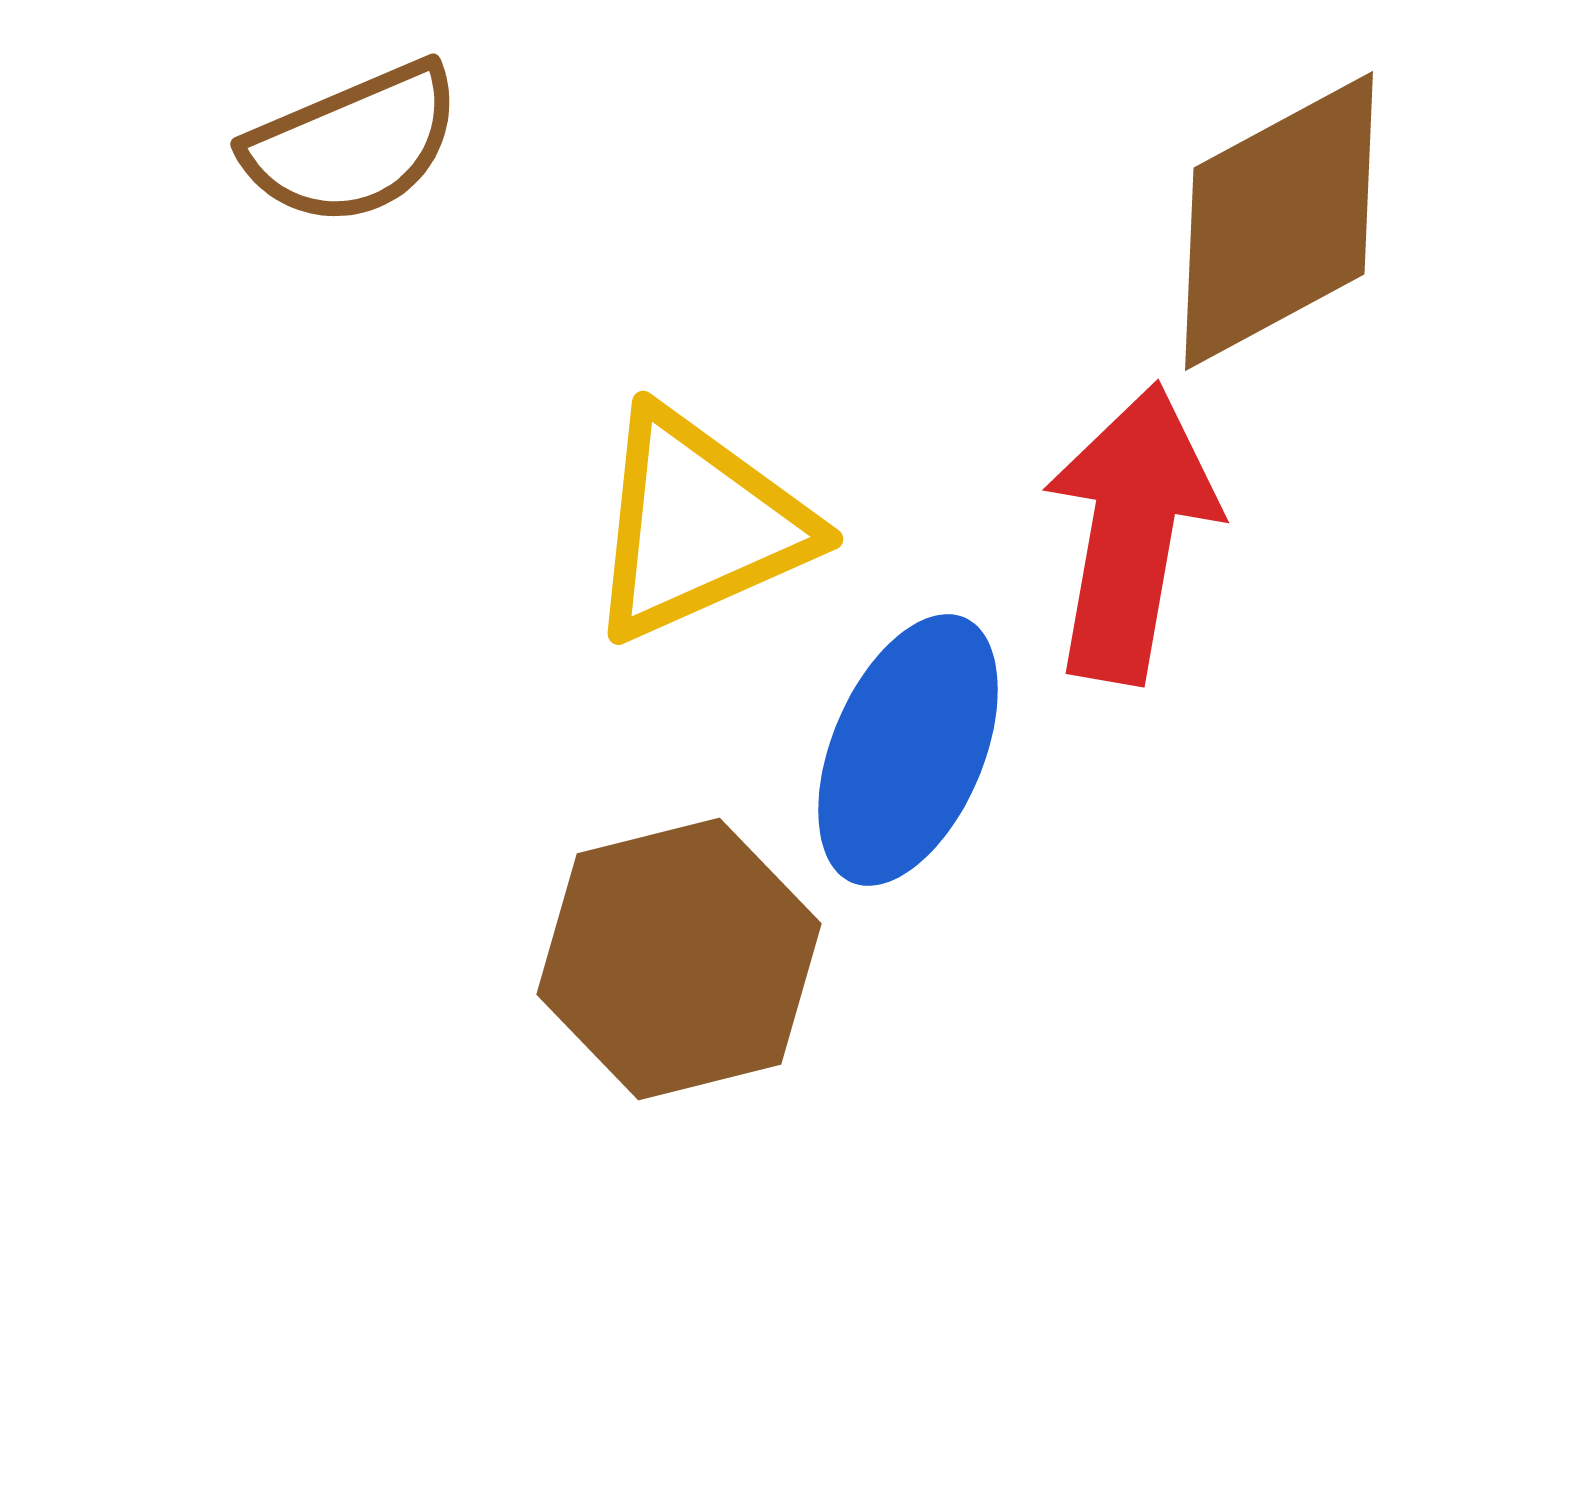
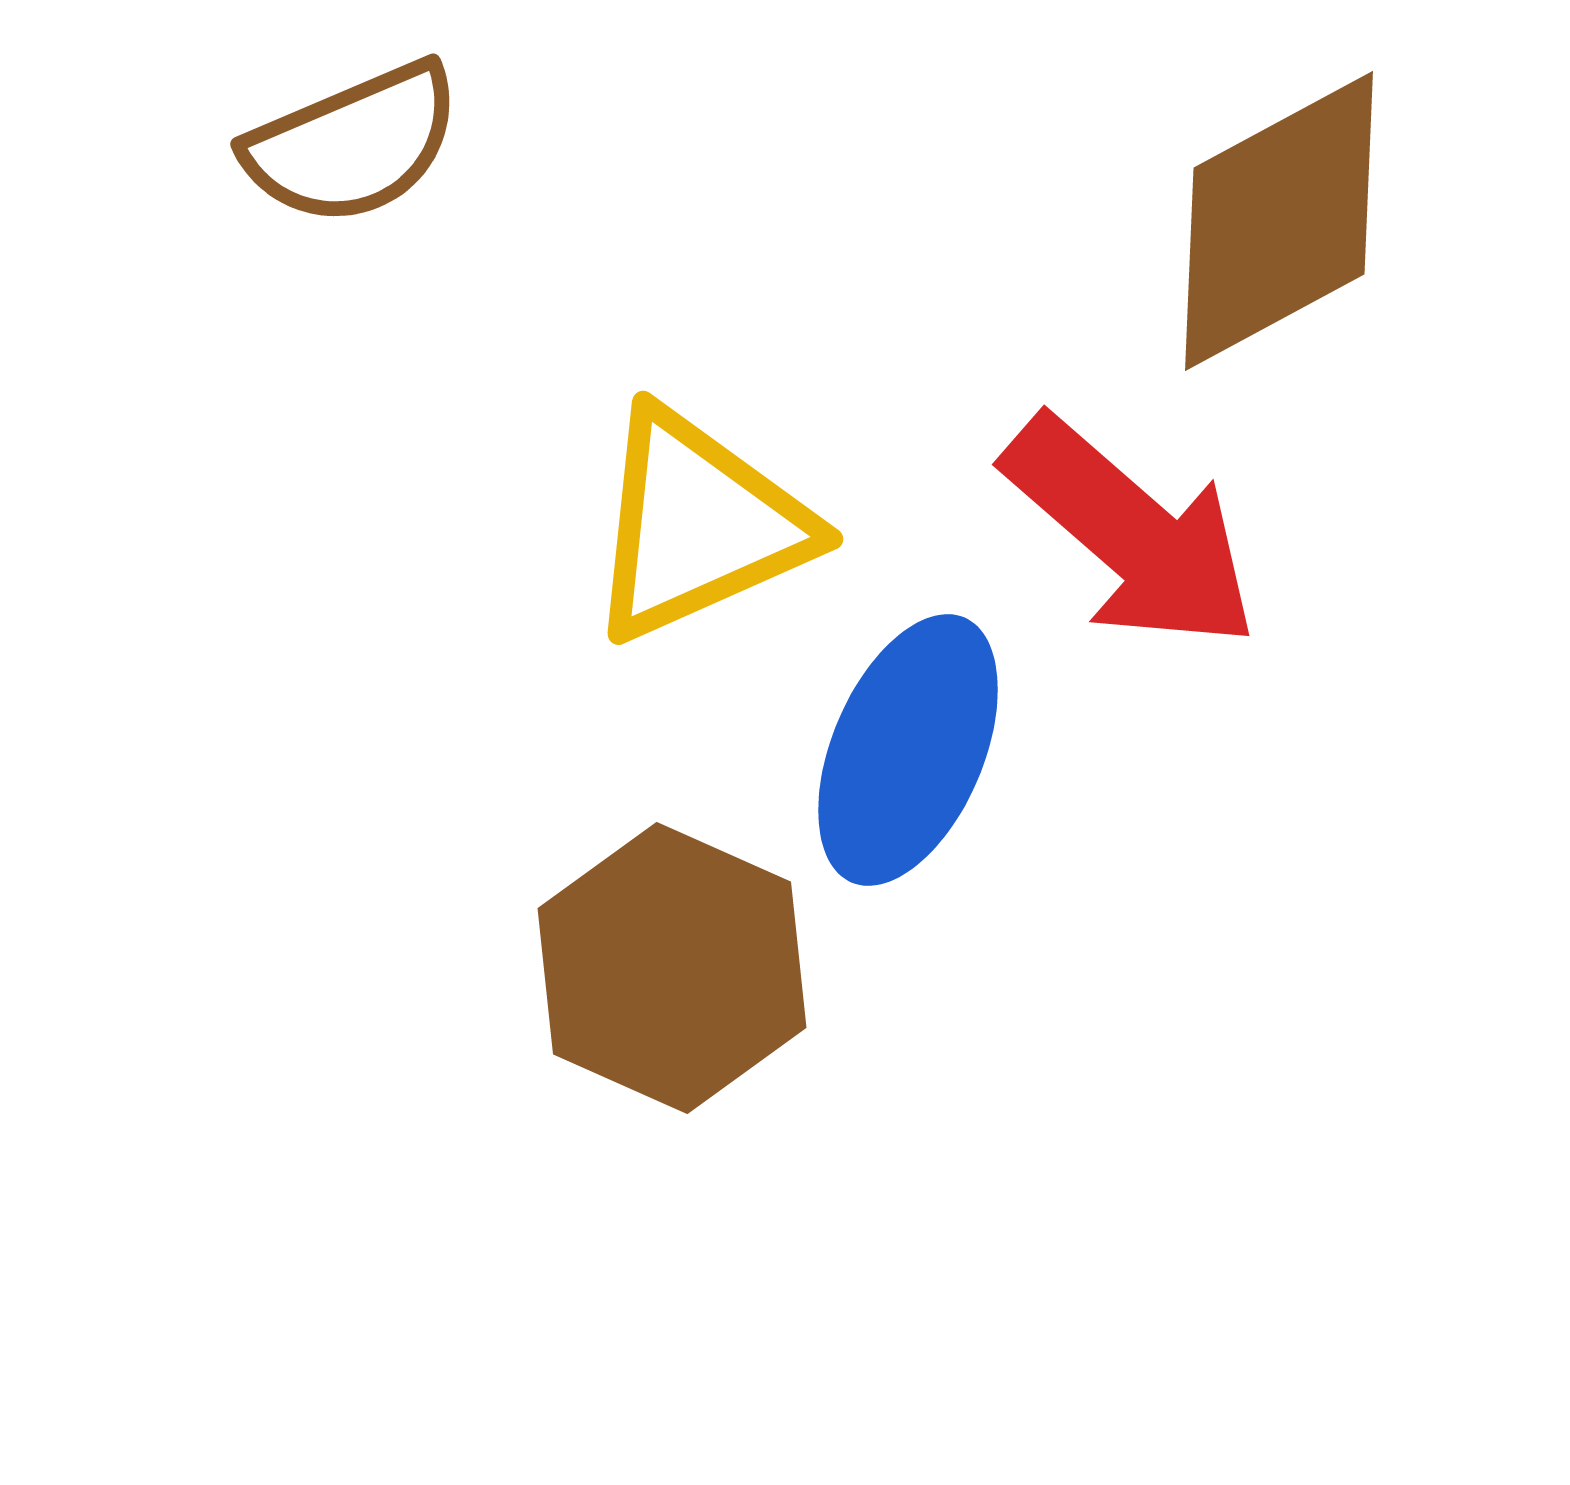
red arrow: rotated 121 degrees clockwise
brown hexagon: moved 7 px left, 9 px down; rotated 22 degrees counterclockwise
